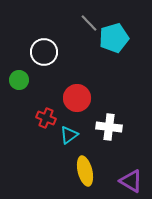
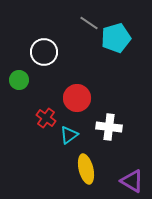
gray line: rotated 12 degrees counterclockwise
cyan pentagon: moved 2 px right
red cross: rotated 12 degrees clockwise
yellow ellipse: moved 1 px right, 2 px up
purple triangle: moved 1 px right
